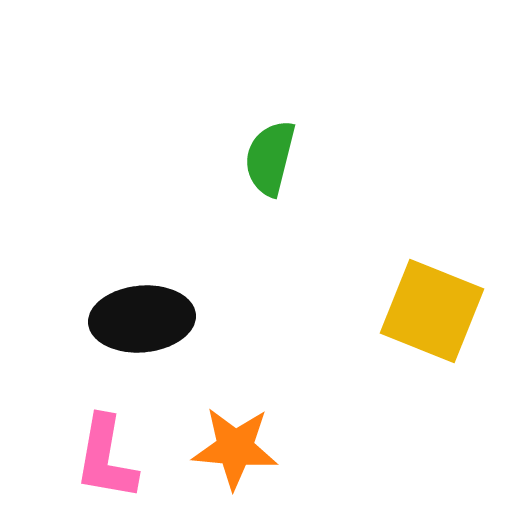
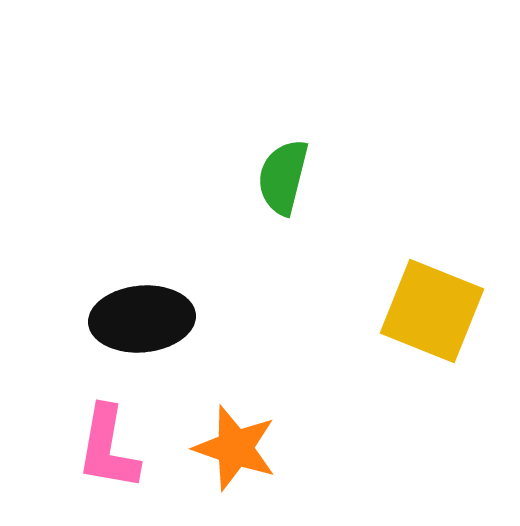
green semicircle: moved 13 px right, 19 px down
orange star: rotated 14 degrees clockwise
pink L-shape: moved 2 px right, 10 px up
